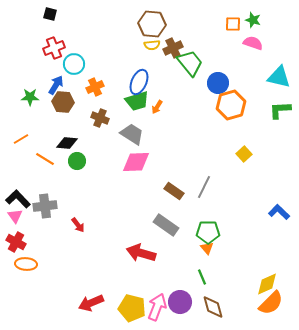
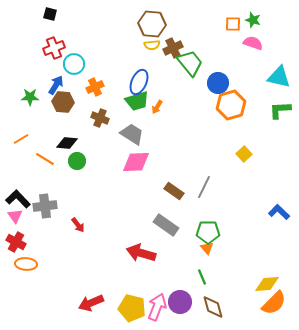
yellow diamond at (267, 284): rotated 20 degrees clockwise
orange semicircle at (271, 303): moved 3 px right
